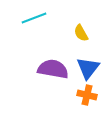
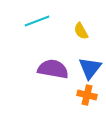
cyan line: moved 3 px right, 3 px down
yellow semicircle: moved 2 px up
blue triangle: moved 2 px right
